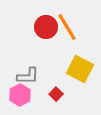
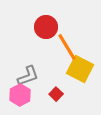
orange line: moved 20 px down
gray L-shape: rotated 20 degrees counterclockwise
